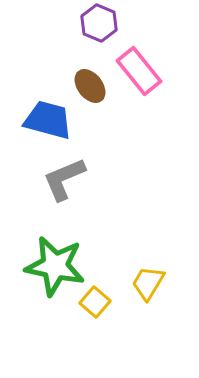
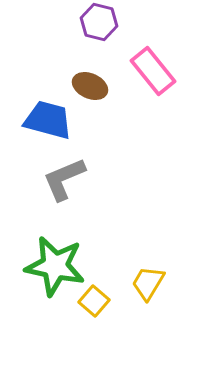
purple hexagon: moved 1 px up; rotated 9 degrees counterclockwise
pink rectangle: moved 14 px right
brown ellipse: rotated 28 degrees counterclockwise
yellow square: moved 1 px left, 1 px up
